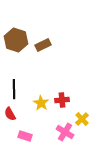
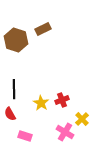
brown rectangle: moved 16 px up
red cross: rotated 16 degrees counterclockwise
